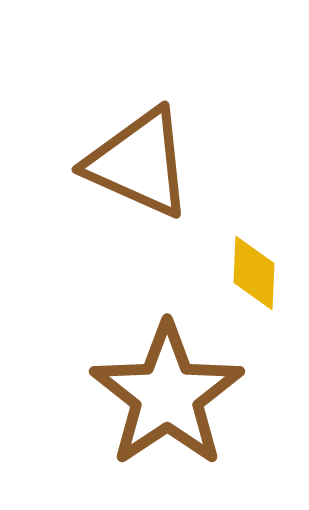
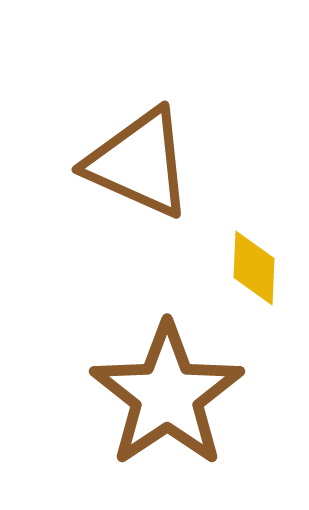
yellow diamond: moved 5 px up
